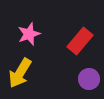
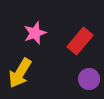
pink star: moved 6 px right, 1 px up
